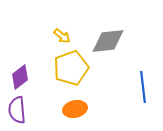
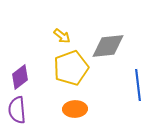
gray diamond: moved 5 px down
blue line: moved 5 px left, 2 px up
orange ellipse: rotated 10 degrees clockwise
